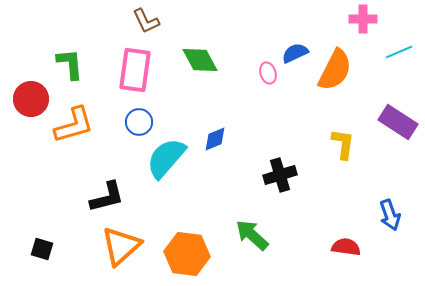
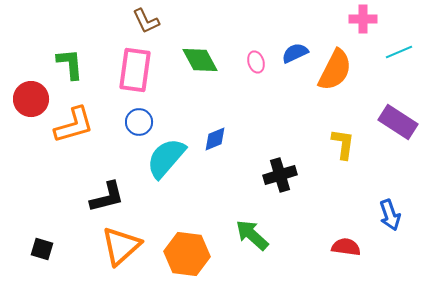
pink ellipse: moved 12 px left, 11 px up
